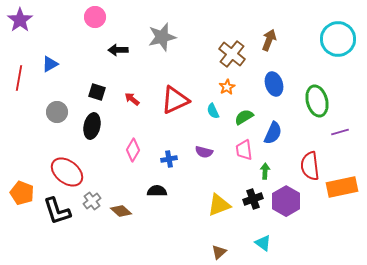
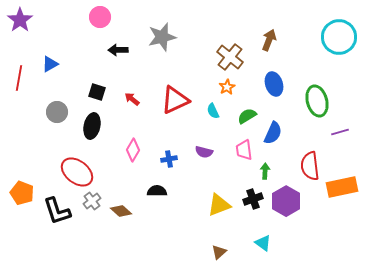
pink circle: moved 5 px right
cyan circle: moved 1 px right, 2 px up
brown cross: moved 2 px left, 3 px down
green semicircle: moved 3 px right, 1 px up
red ellipse: moved 10 px right
